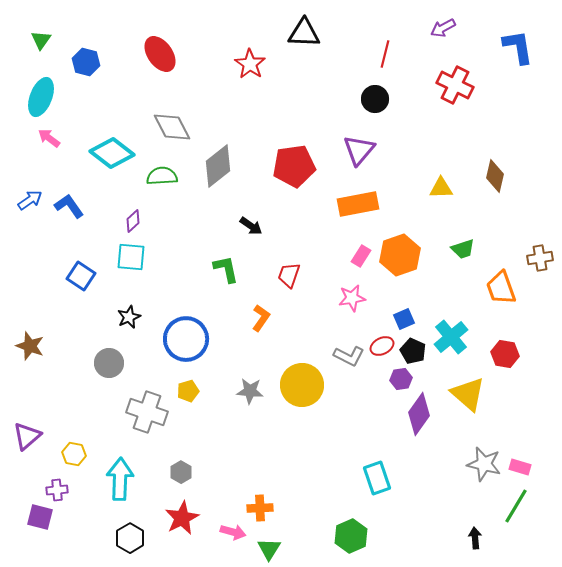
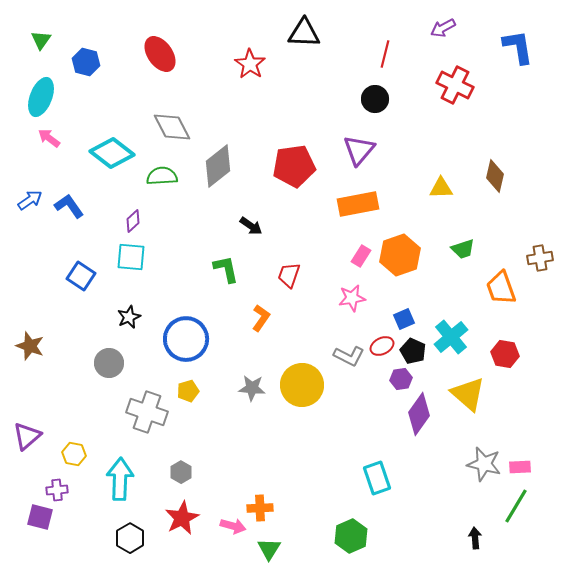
gray star at (250, 391): moved 2 px right, 3 px up
pink rectangle at (520, 467): rotated 20 degrees counterclockwise
pink arrow at (233, 532): moved 6 px up
